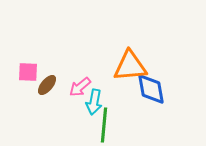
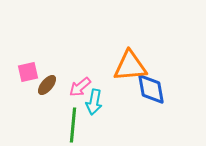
pink square: rotated 15 degrees counterclockwise
green line: moved 31 px left
